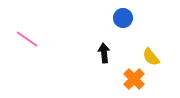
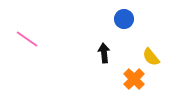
blue circle: moved 1 px right, 1 px down
